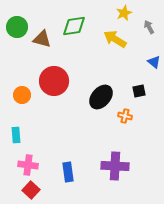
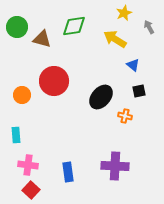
blue triangle: moved 21 px left, 3 px down
